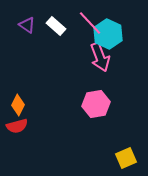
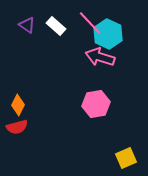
pink arrow: rotated 128 degrees clockwise
red semicircle: moved 1 px down
